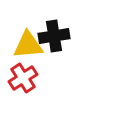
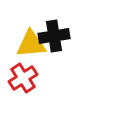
yellow triangle: moved 3 px right, 1 px up
